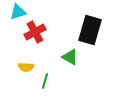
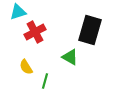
yellow semicircle: rotated 56 degrees clockwise
